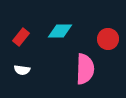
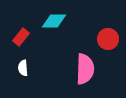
cyan diamond: moved 6 px left, 10 px up
white semicircle: moved 1 px right, 2 px up; rotated 77 degrees clockwise
